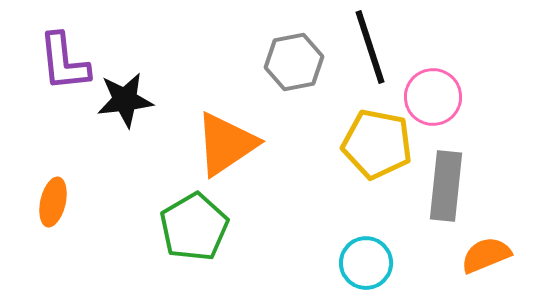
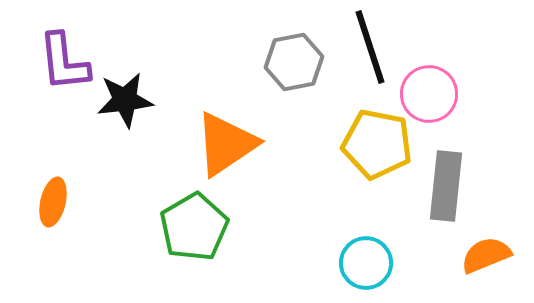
pink circle: moved 4 px left, 3 px up
